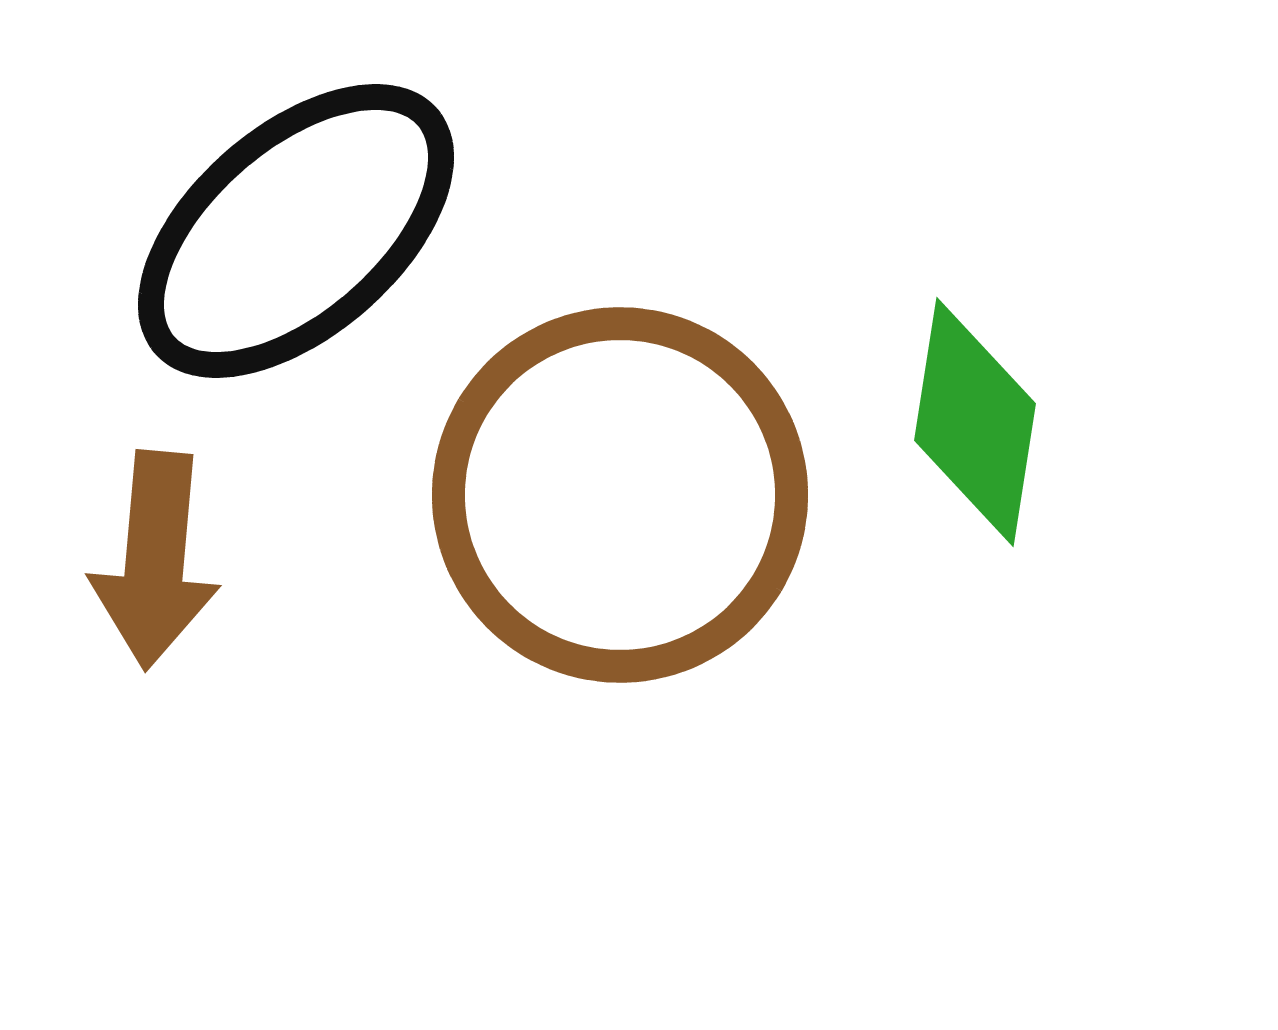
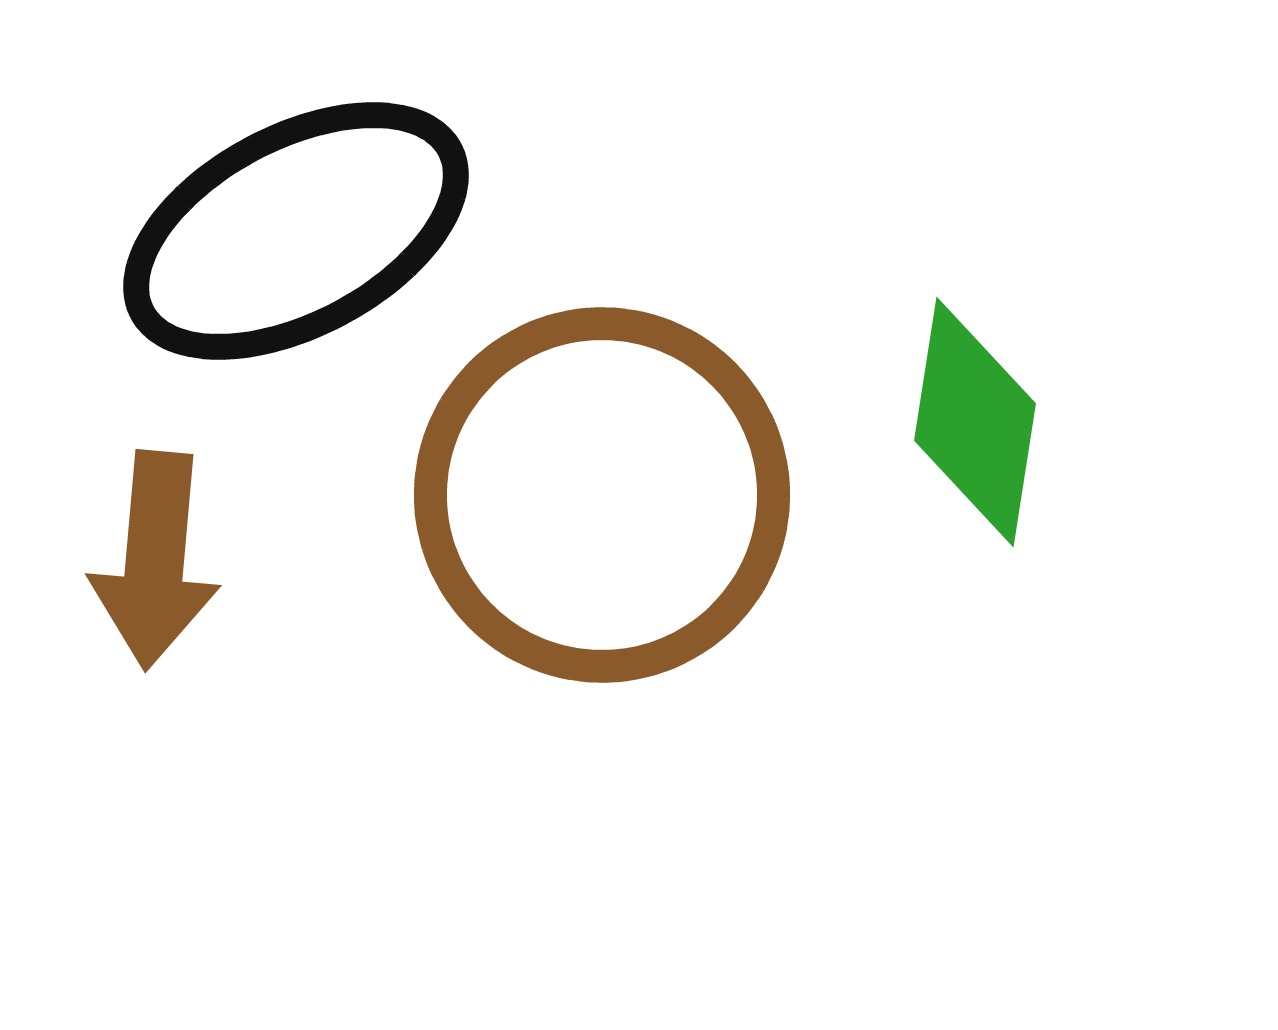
black ellipse: rotated 13 degrees clockwise
brown circle: moved 18 px left
